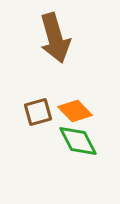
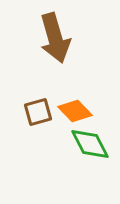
green diamond: moved 12 px right, 3 px down
